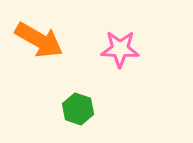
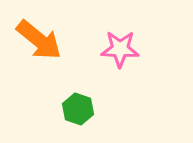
orange arrow: rotated 9 degrees clockwise
